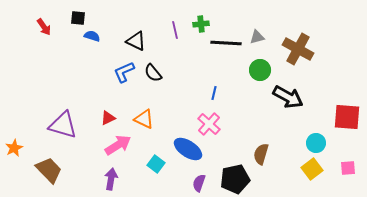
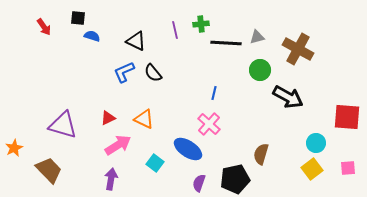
cyan square: moved 1 px left, 1 px up
